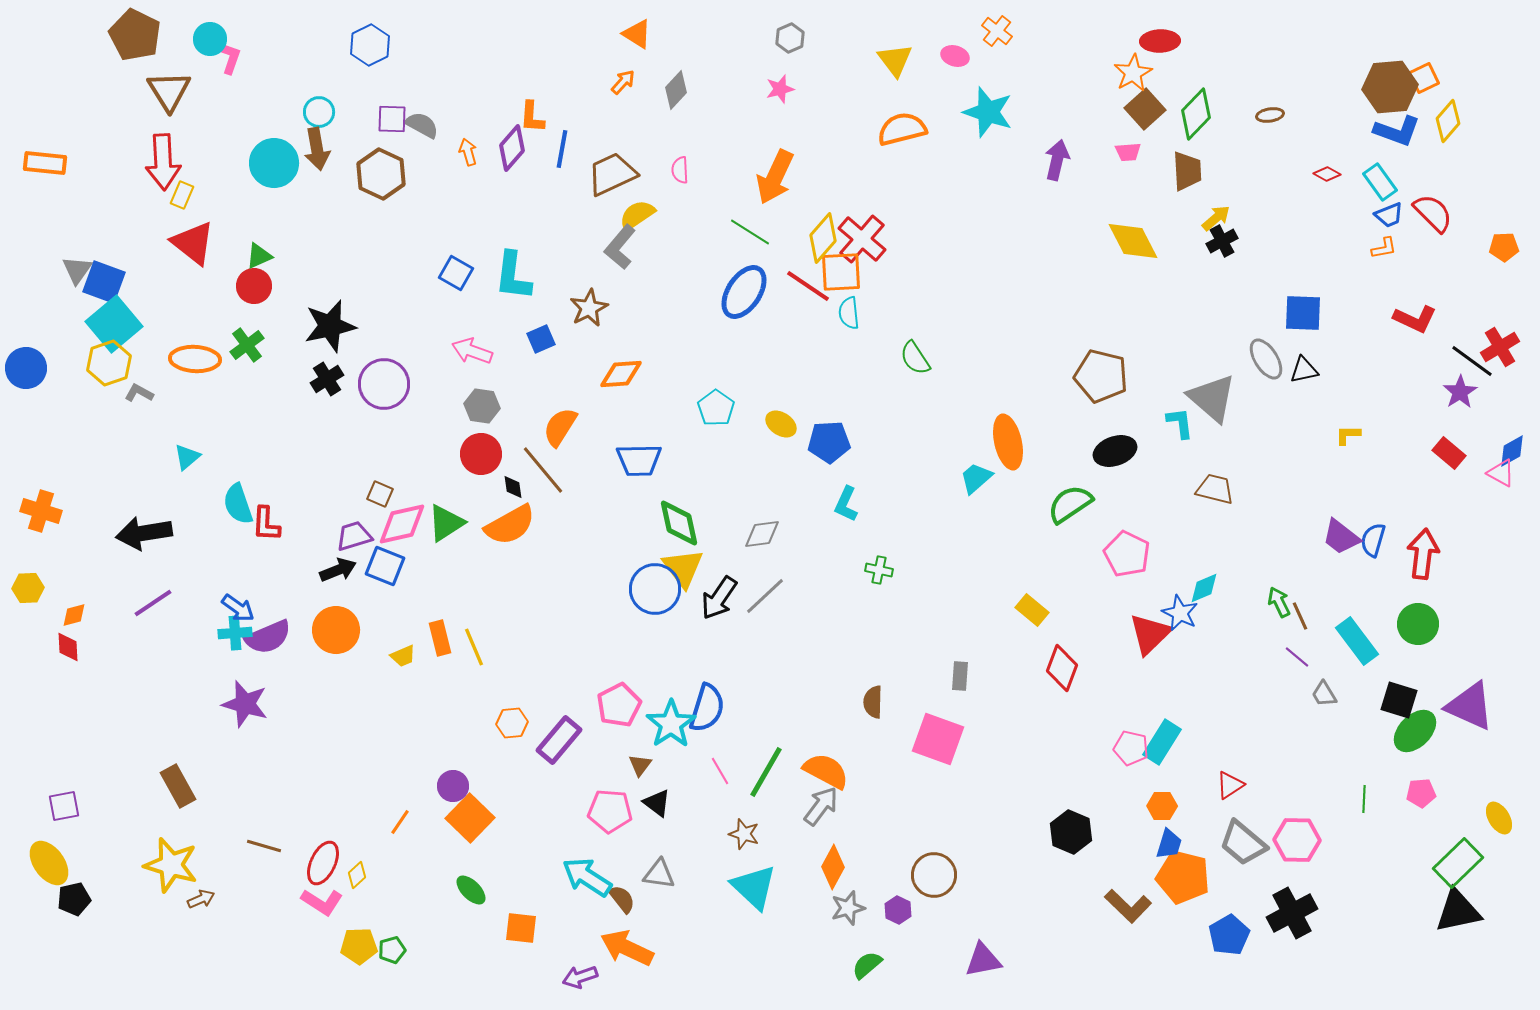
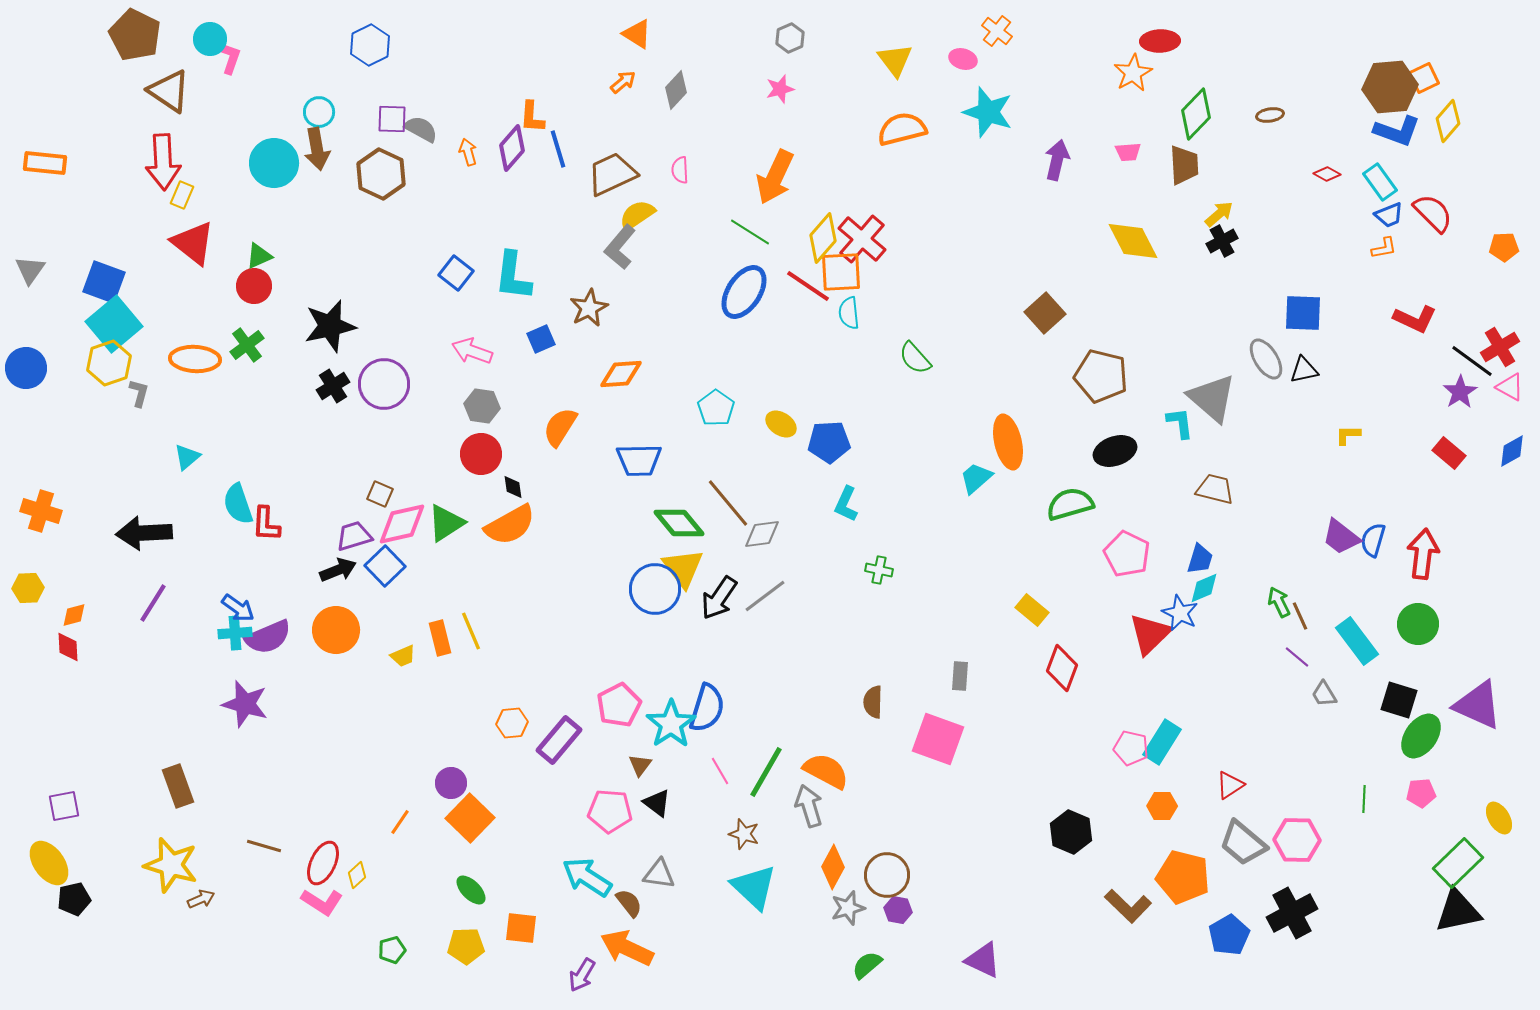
pink ellipse at (955, 56): moved 8 px right, 3 px down
orange arrow at (623, 82): rotated 8 degrees clockwise
brown triangle at (169, 91): rotated 24 degrees counterclockwise
brown square at (1145, 109): moved 100 px left, 204 px down
gray semicircle at (422, 125): moved 1 px left, 4 px down
blue line at (562, 149): moved 4 px left; rotated 27 degrees counterclockwise
brown trapezoid at (1187, 171): moved 3 px left, 6 px up
yellow arrow at (1216, 218): moved 3 px right, 4 px up
gray triangle at (77, 270): moved 47 px left
blue square at (456, 273): rotated 8 degrees clockwise
green semicircle at (915, 358): rotated 9 degrees counterclockwise
black cross at (327, 379): moved 6 px right, 7 px down
gray L-shape at (139, 393): rotated 76 degrees clockwise
brown line at (543, 470): moved 185 px right, 33 px down
pink triangle at (1501, 473): moved 9 px right, 86 px up
green semicircle at (1070, 504): rotated 18 degrees clockwise
green diamond at (679, 523): rotated 27 degrees counterclockwise
black arrow at (144, 533): rotated 6 degrees clockwise
blue square at (385, 566): rotated 24 degrees clockwise
gray line at (765, 596): rotated 6 degrees clockwise
purple line at (153, 603): rotated 24 degrees counterclockwise
yellow line at (474, 647): moved 3 px left, 16 px up
purple triangle at (1470, 706): moved 8 px right, 1 px up
green ellipse at (1415, 731): moved 6 px right, 5 px down; rotated 9 degrees counterclockwise
brown rectangle at (178, 786): rotated 9 degrees clockwise
purple circle at (453, 786): moved 2 px left, 3 px up
gray arrow at (821, 806): moved 12 px left; rotated 54 degrees counterclockwise
blue trapezoid at (1169, 844): moved 31 px right, 285 px up
brown circle at (934, 875): moved 47 px left
brown semicircle at (622, 899): moved 7 px right, 4 px down
purple hexagon at (898, 910): rotated 16 degrees counterclockwise
yellow pentagon at (359, 946): moved 107 px right
purple triangle at (983, 960): rotated 36 degrees clockwise
purple arrow at (580, 977): moved 2 px right, 2 px up; rotated 40 degrees counterclockwise
